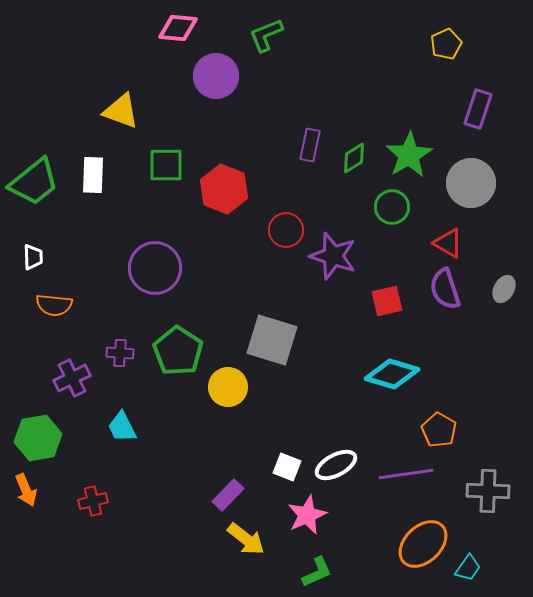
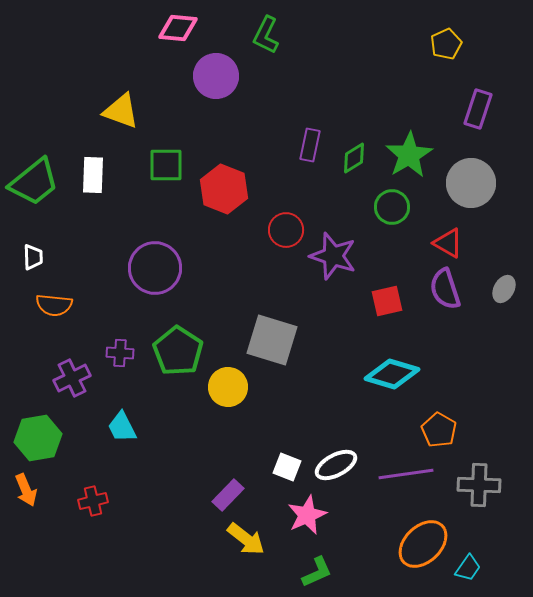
green L-shape at (266, 35): rotated 42 degrees counterclockwise
gray cross at (488, 491): moved 9 px left, 6 px up
